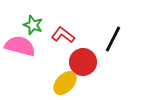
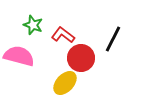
pink semicircle: moved 1 px left, 10 px down
red circle: moved 2 px left, 4 px up
